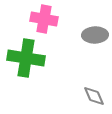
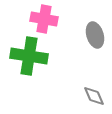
gray ellipse: rotated 75 degrees clockwise
green cross: moved 3 px right, 2 px up
